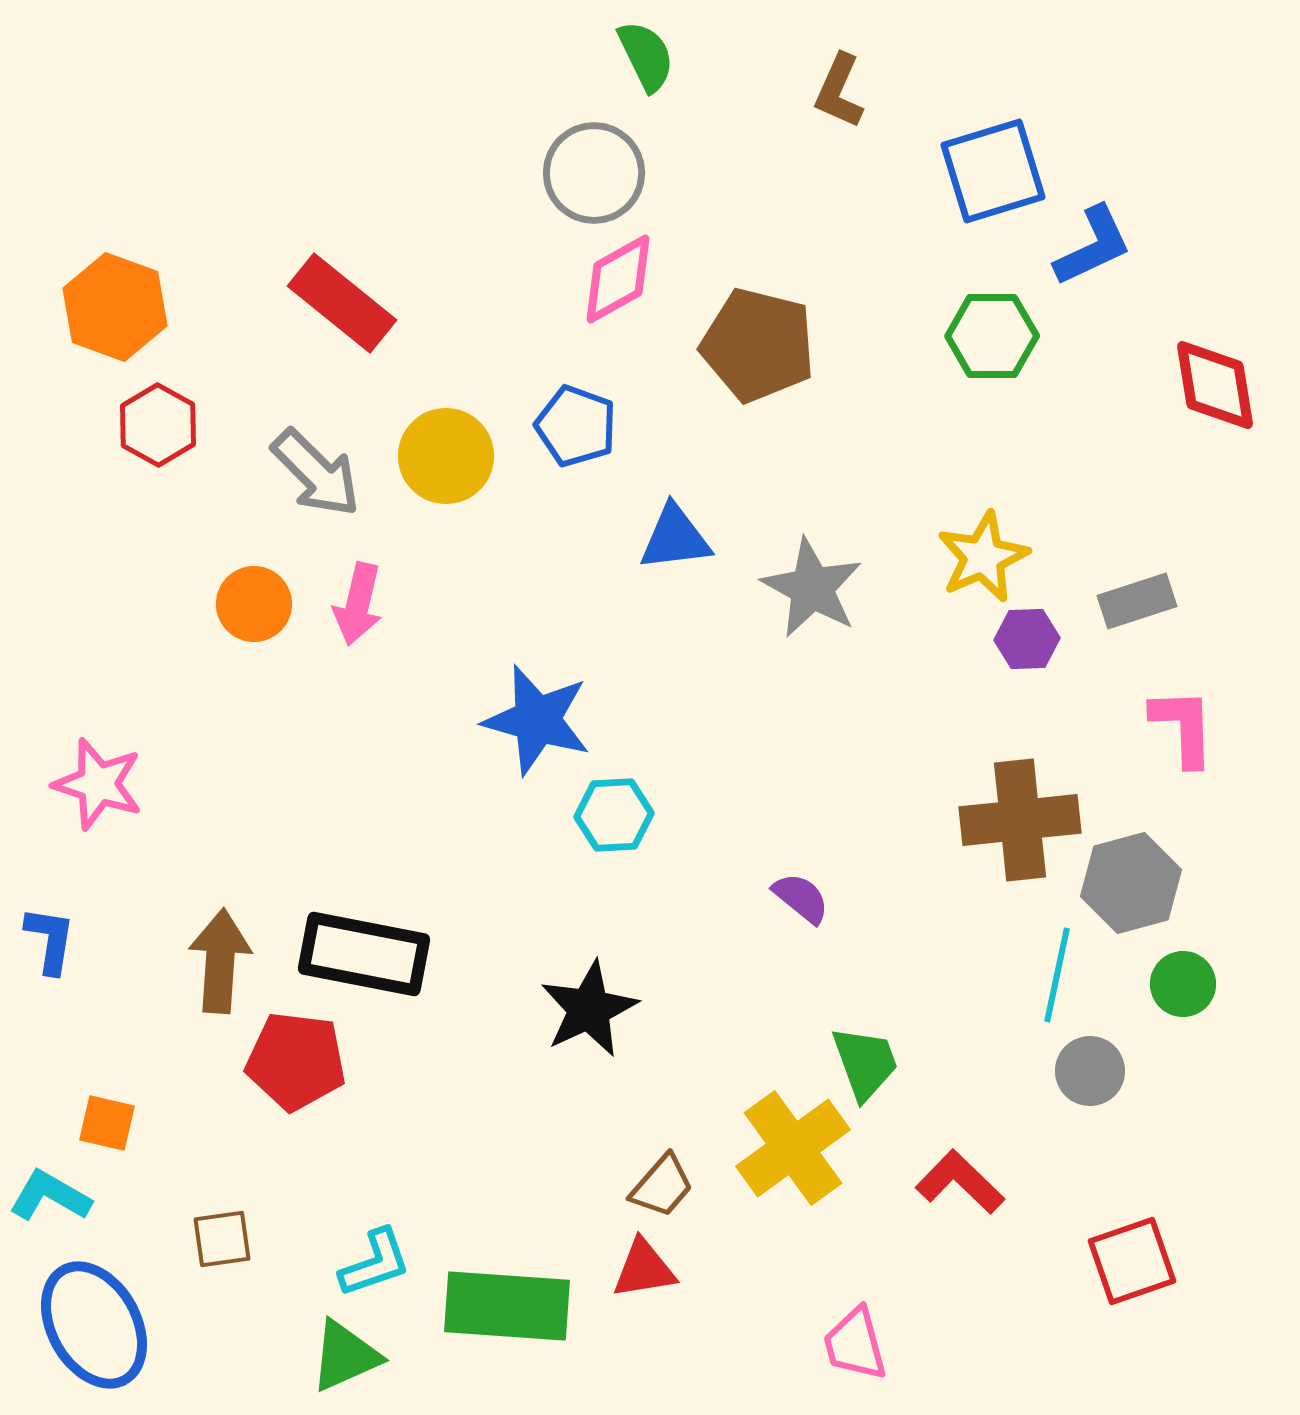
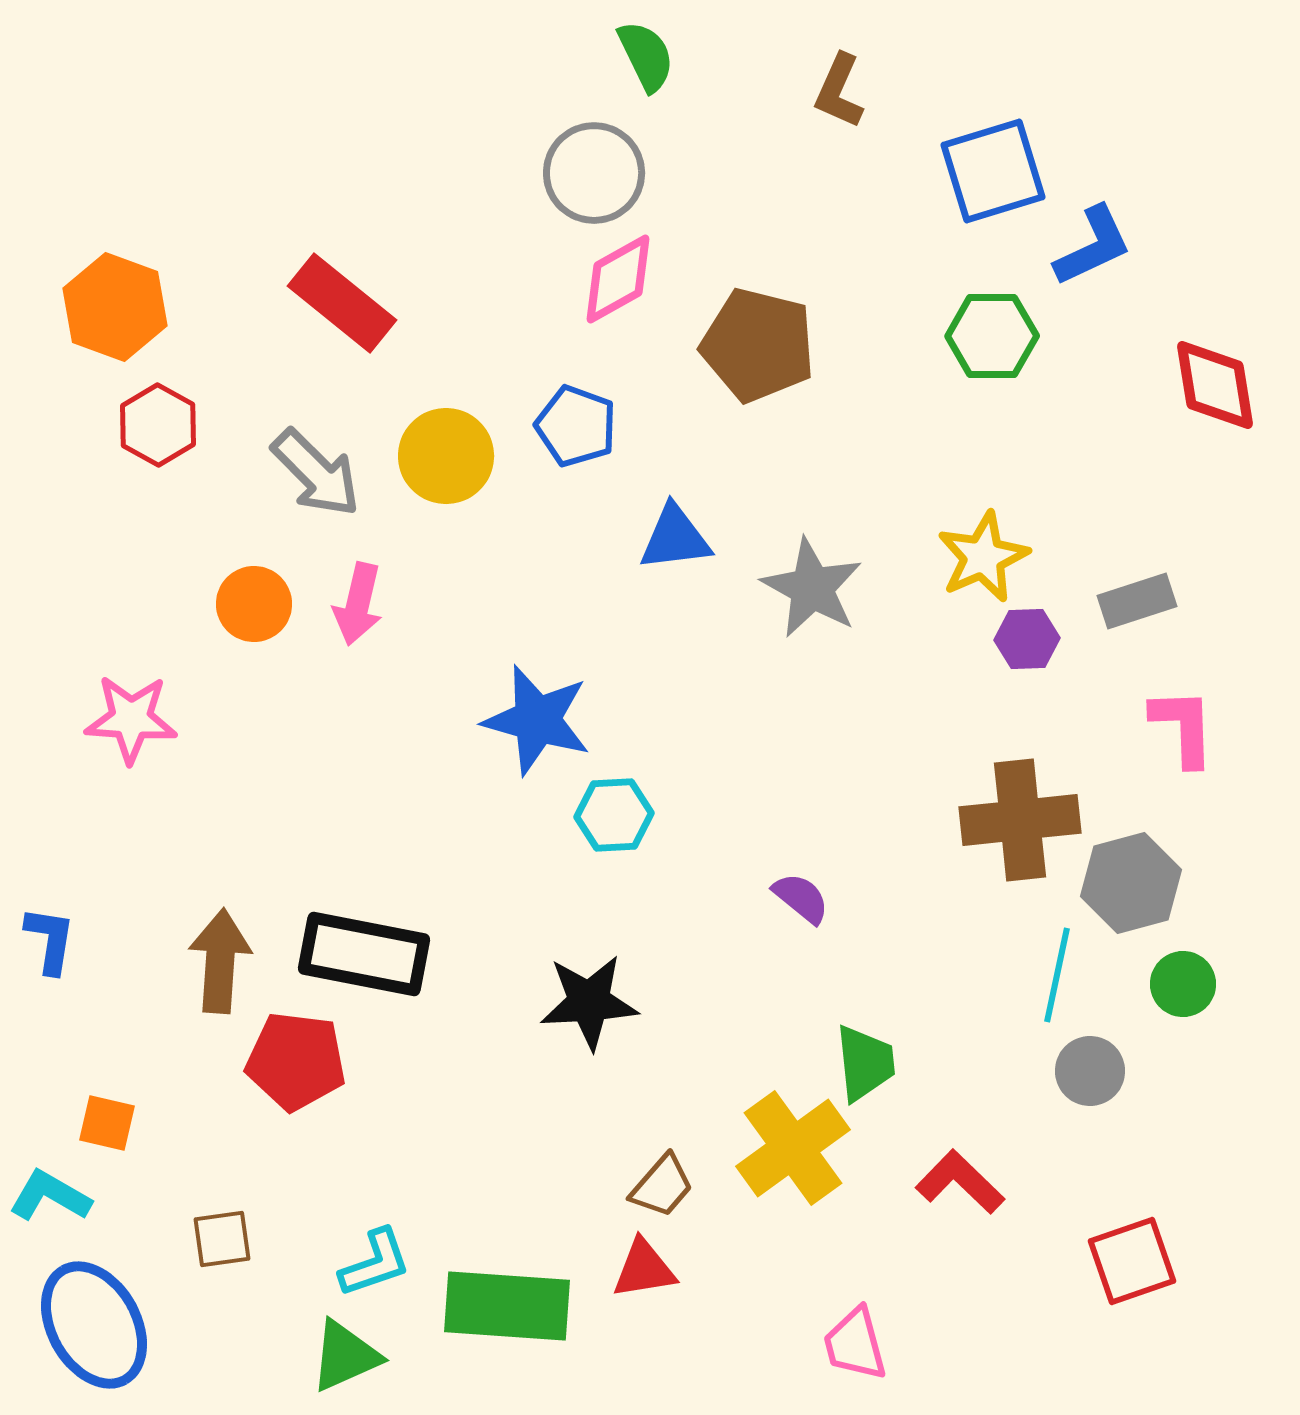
pink star at (98, 784): moved 33 px right, 65 px up; rotated 14 degrees counterclockwise
black star at (589, 1009): moved 7 px up; rotated 22 degrees clockwise
green trapezoid at (865, 1063): rotated 14 degrees clockwise
